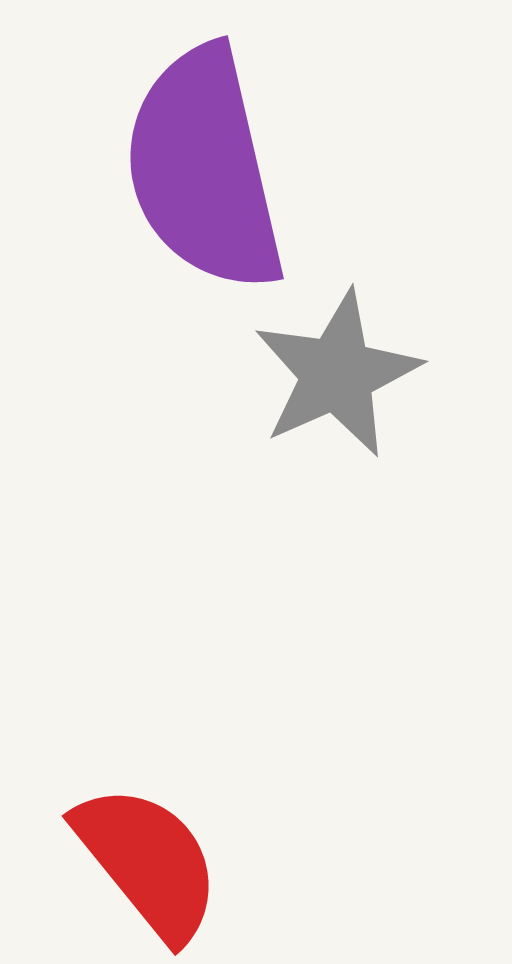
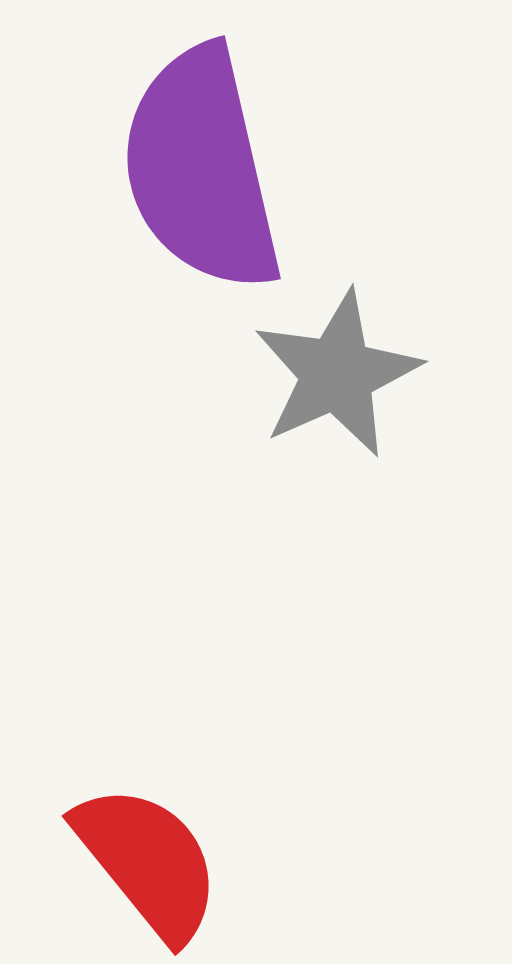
purple semicircle: moved 3 px left
